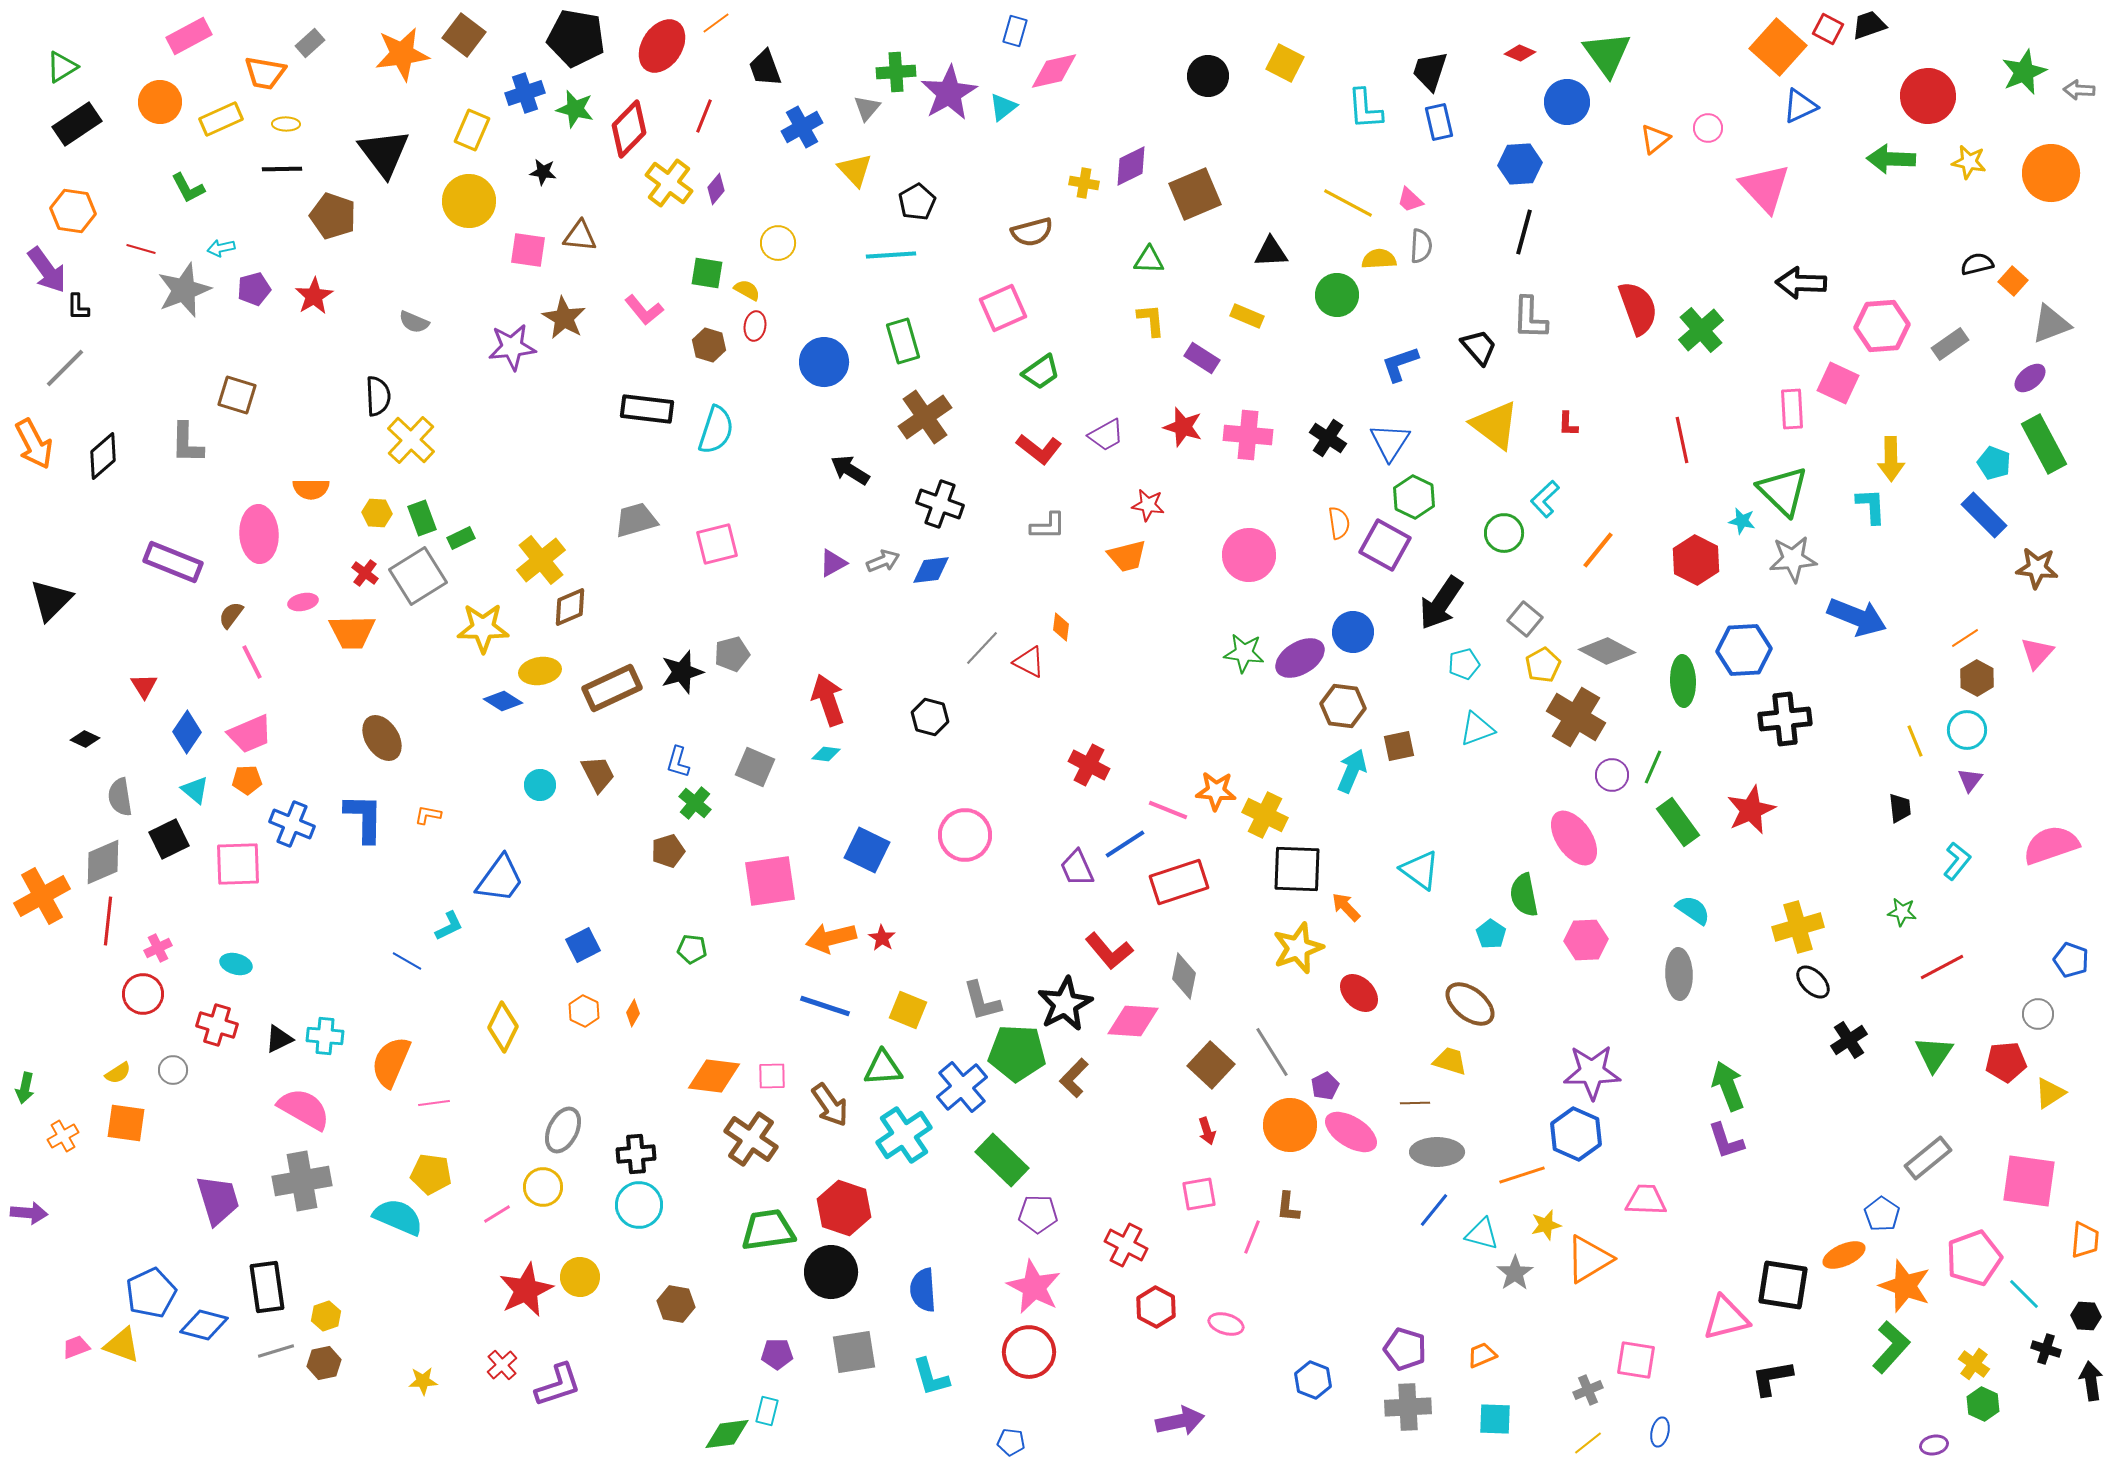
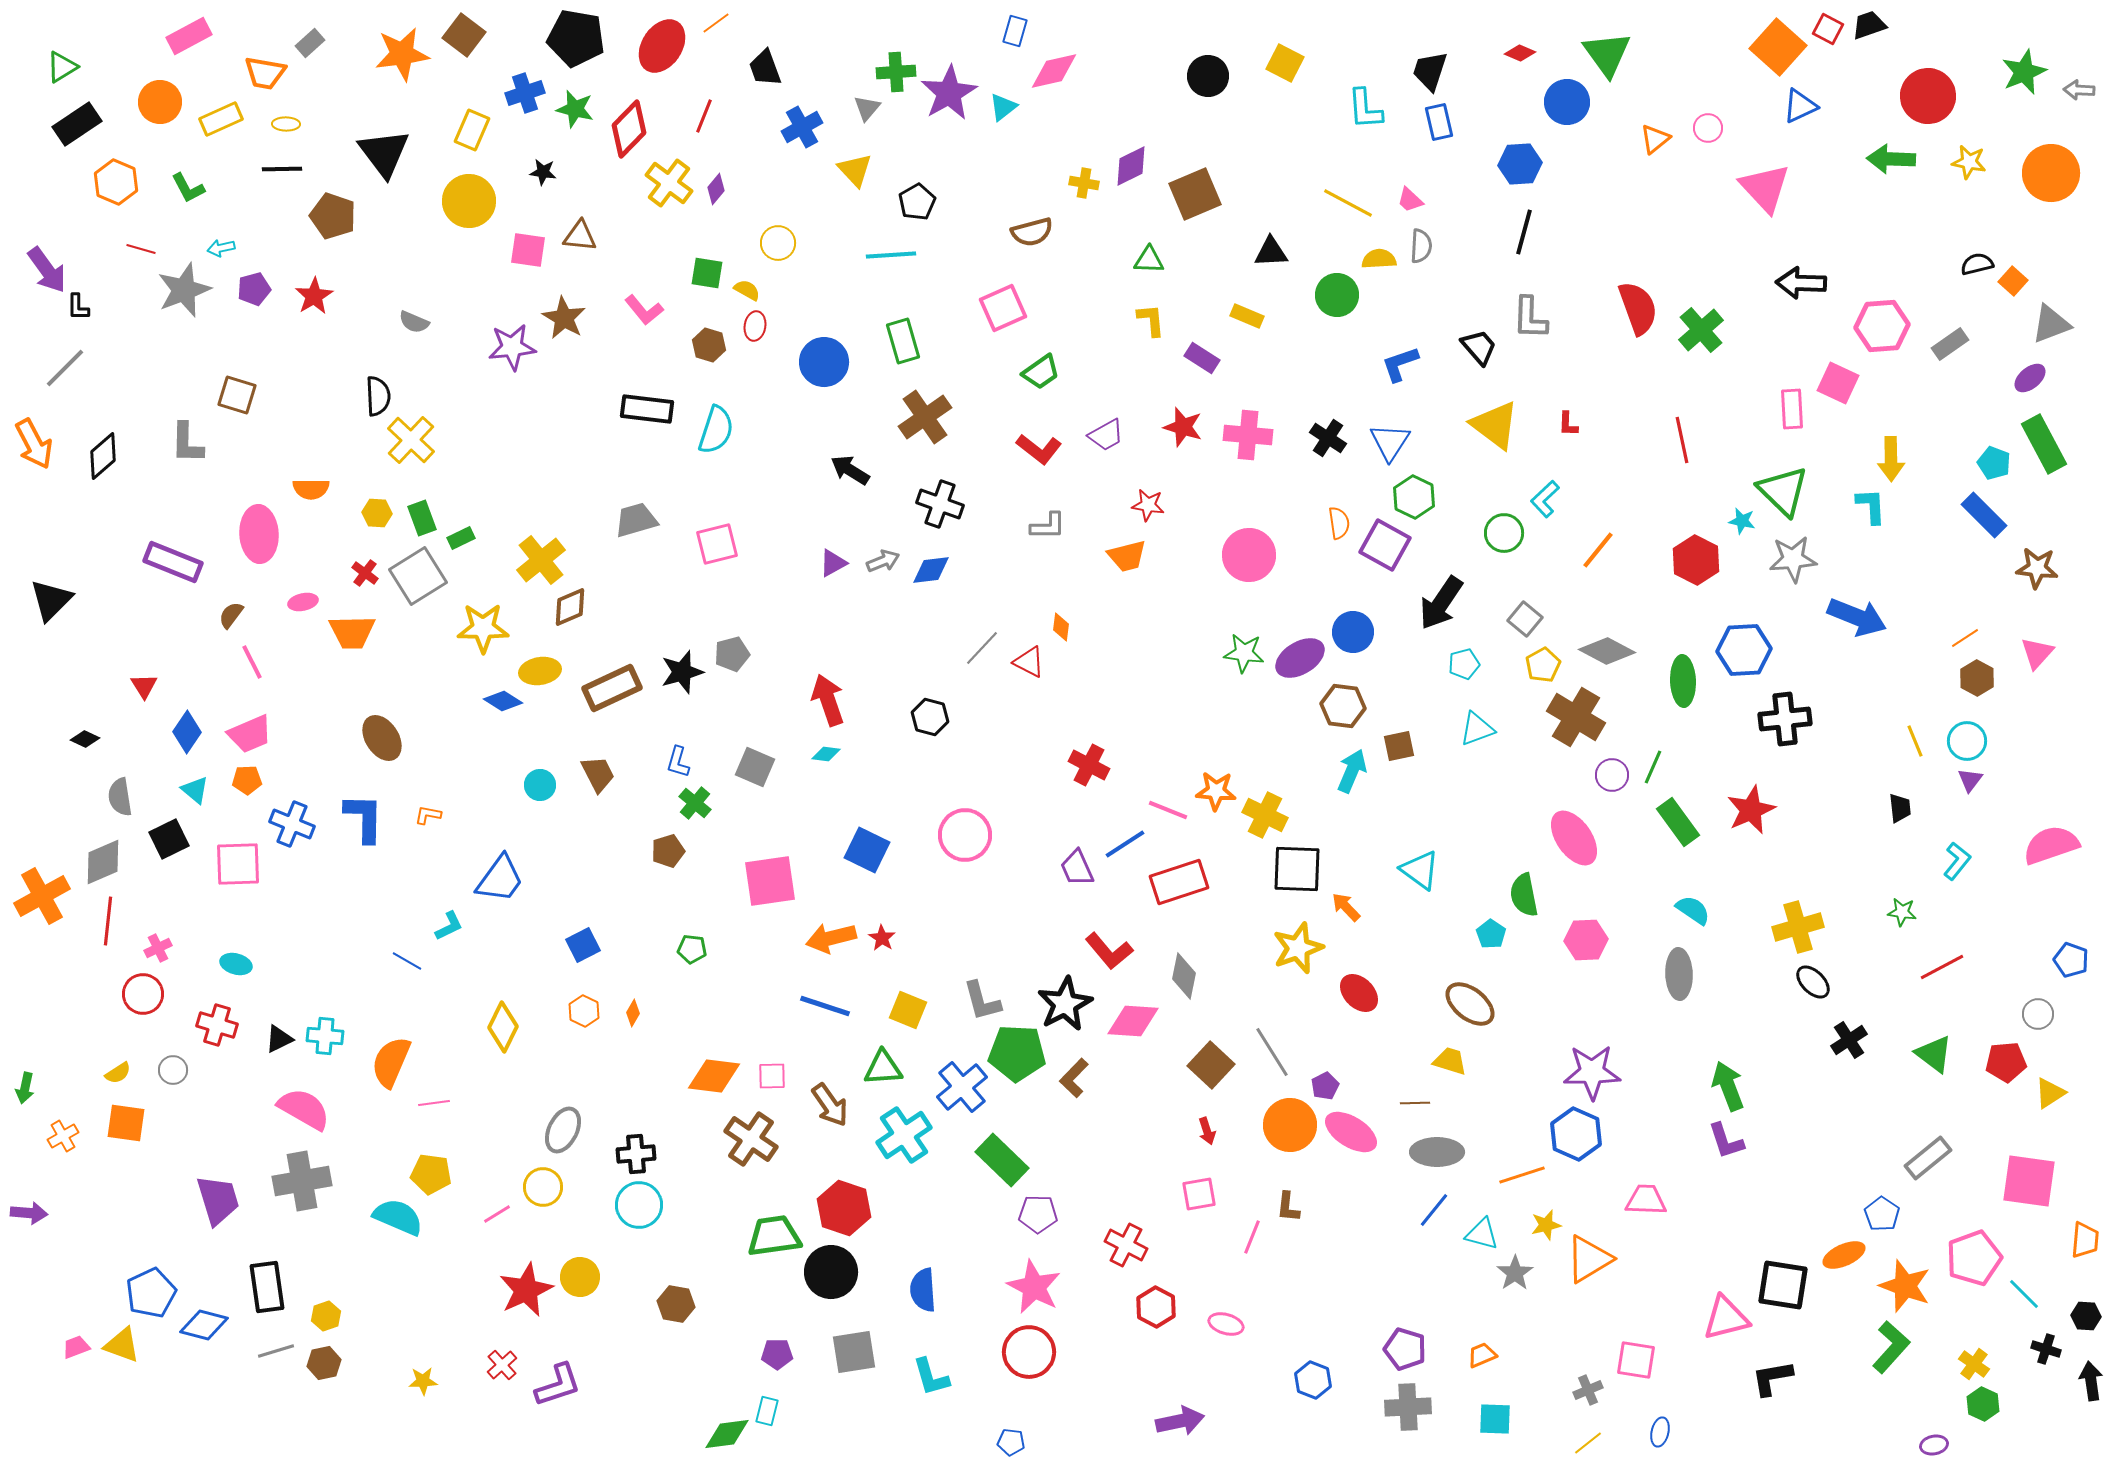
orange hexagon at (73, 211): moved 43 px right, 29 px up; rotated 15 degrees clockwise
cyan circle at (1967, 730): moved 11 px down
green triangle at (1934, 1054): rotated 27 degrees counterclockwise
green trapezoid at (768, 1230): moved 6 px right, 6 px down
